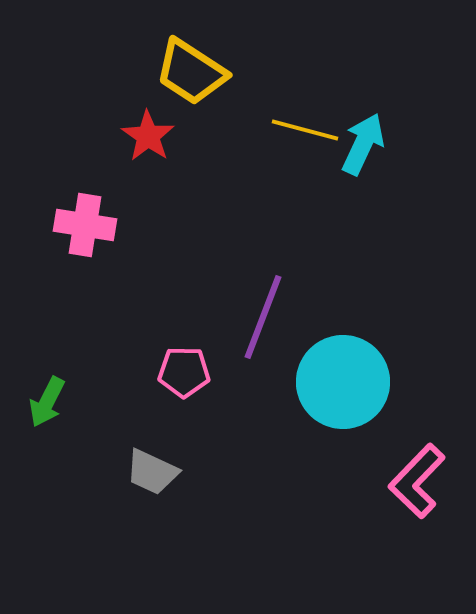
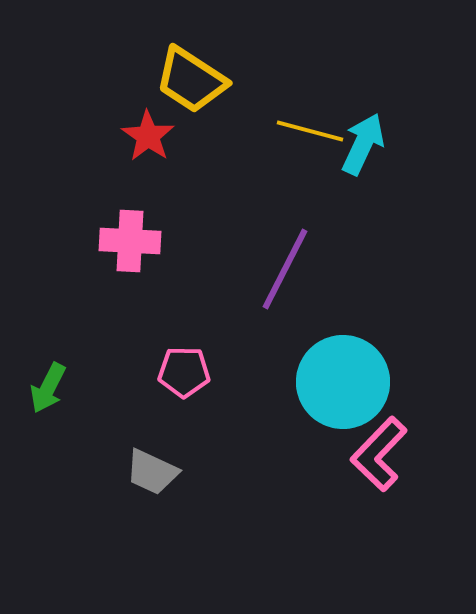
yellow trapezoid: moved 8 px down
yellow line: moved 5 px right, 1 px down
pink cross: moved 45 px right, 16 px down; rotated 6 degrees counterclockwise
purple line: moved 22 px right, 48 px up; rotated 6 degrees clockwise
green arrow: moved 1 px right, 14 px up
pink L-shape: moved 38 px left, 27 px up
